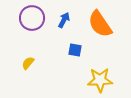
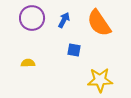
orange semicircle: moved 1 px left, 1 px up
blue square: moved 1 px left
yellow semicircle: rotated 48 degrees clockwise
